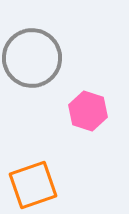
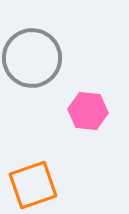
pink hexagon: rotated 12 degrees counterclockwise
